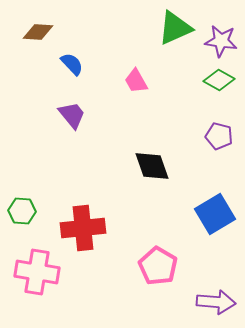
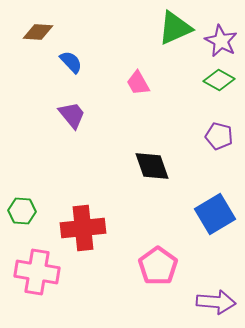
purple star: rotated 20 degrees clockwise
blue semicircle: moved 1 px left, 2 px up
pink trapezoid: moved 2 px right, 2 px down
pink pentagon: rotated 6 degrees clockwise
